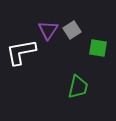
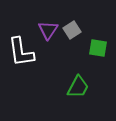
white L-shape: rotated 88 degrees counterclockwise
green trapezoid: rotated 15 degrees clockwise
